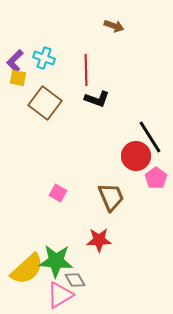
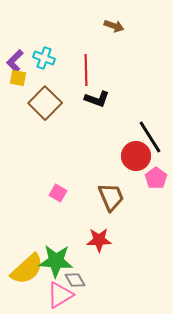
brown square: rotated 8 degrees clockwise
